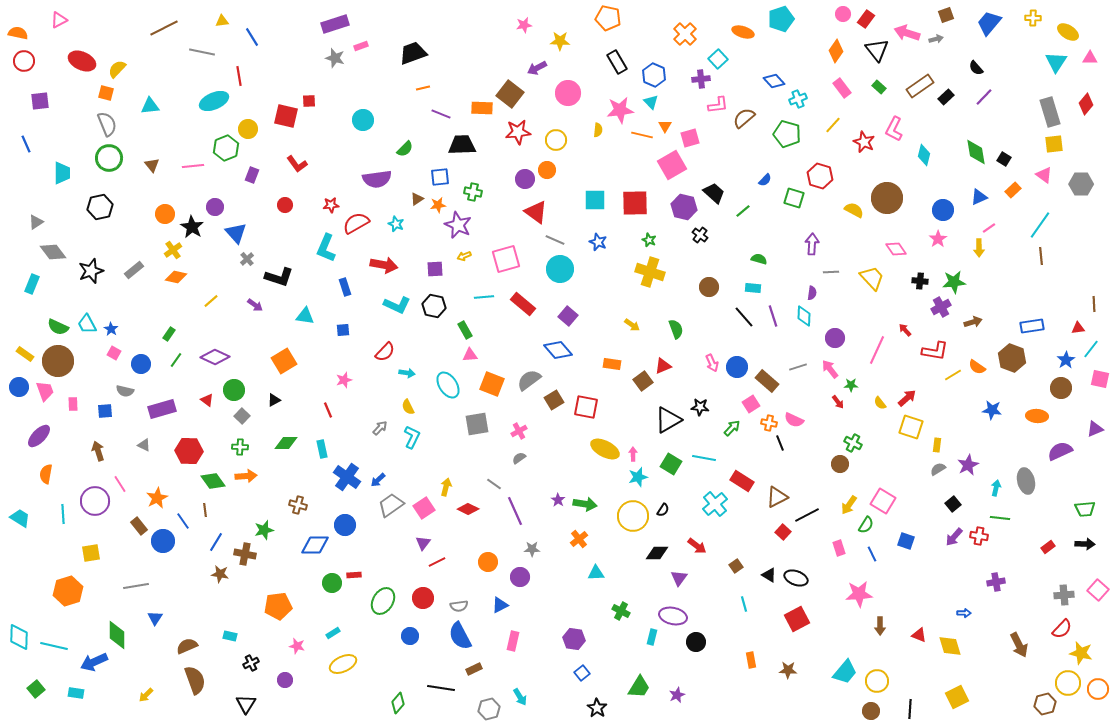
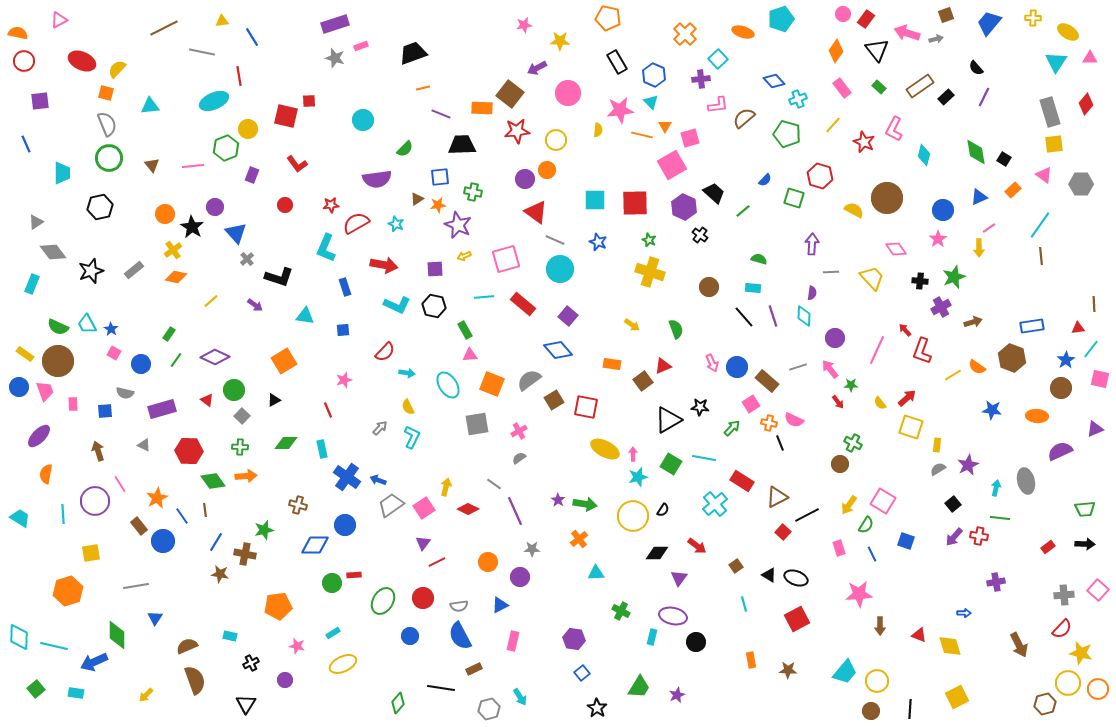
purple line at (984, 97): rotated 18 degrees counterclockwise
red star at (518, 132): moved 1 px left, 1 px up
purple hexagon at (684, 207): rotated 10 degrees clockwise
green star at (954, 282): moved 5 px up; rotated 15 degrees counterclockwise
red L-shape at (935, 351): moved 13 px left; rotated 100 degrees clockwise
gray semicircle at (125, 391): moved 2 px down
blue arrow at (378, 480): rotated 63 degrees clockwise
blue line at (183, 521): moved 1 px left, 5 px up
